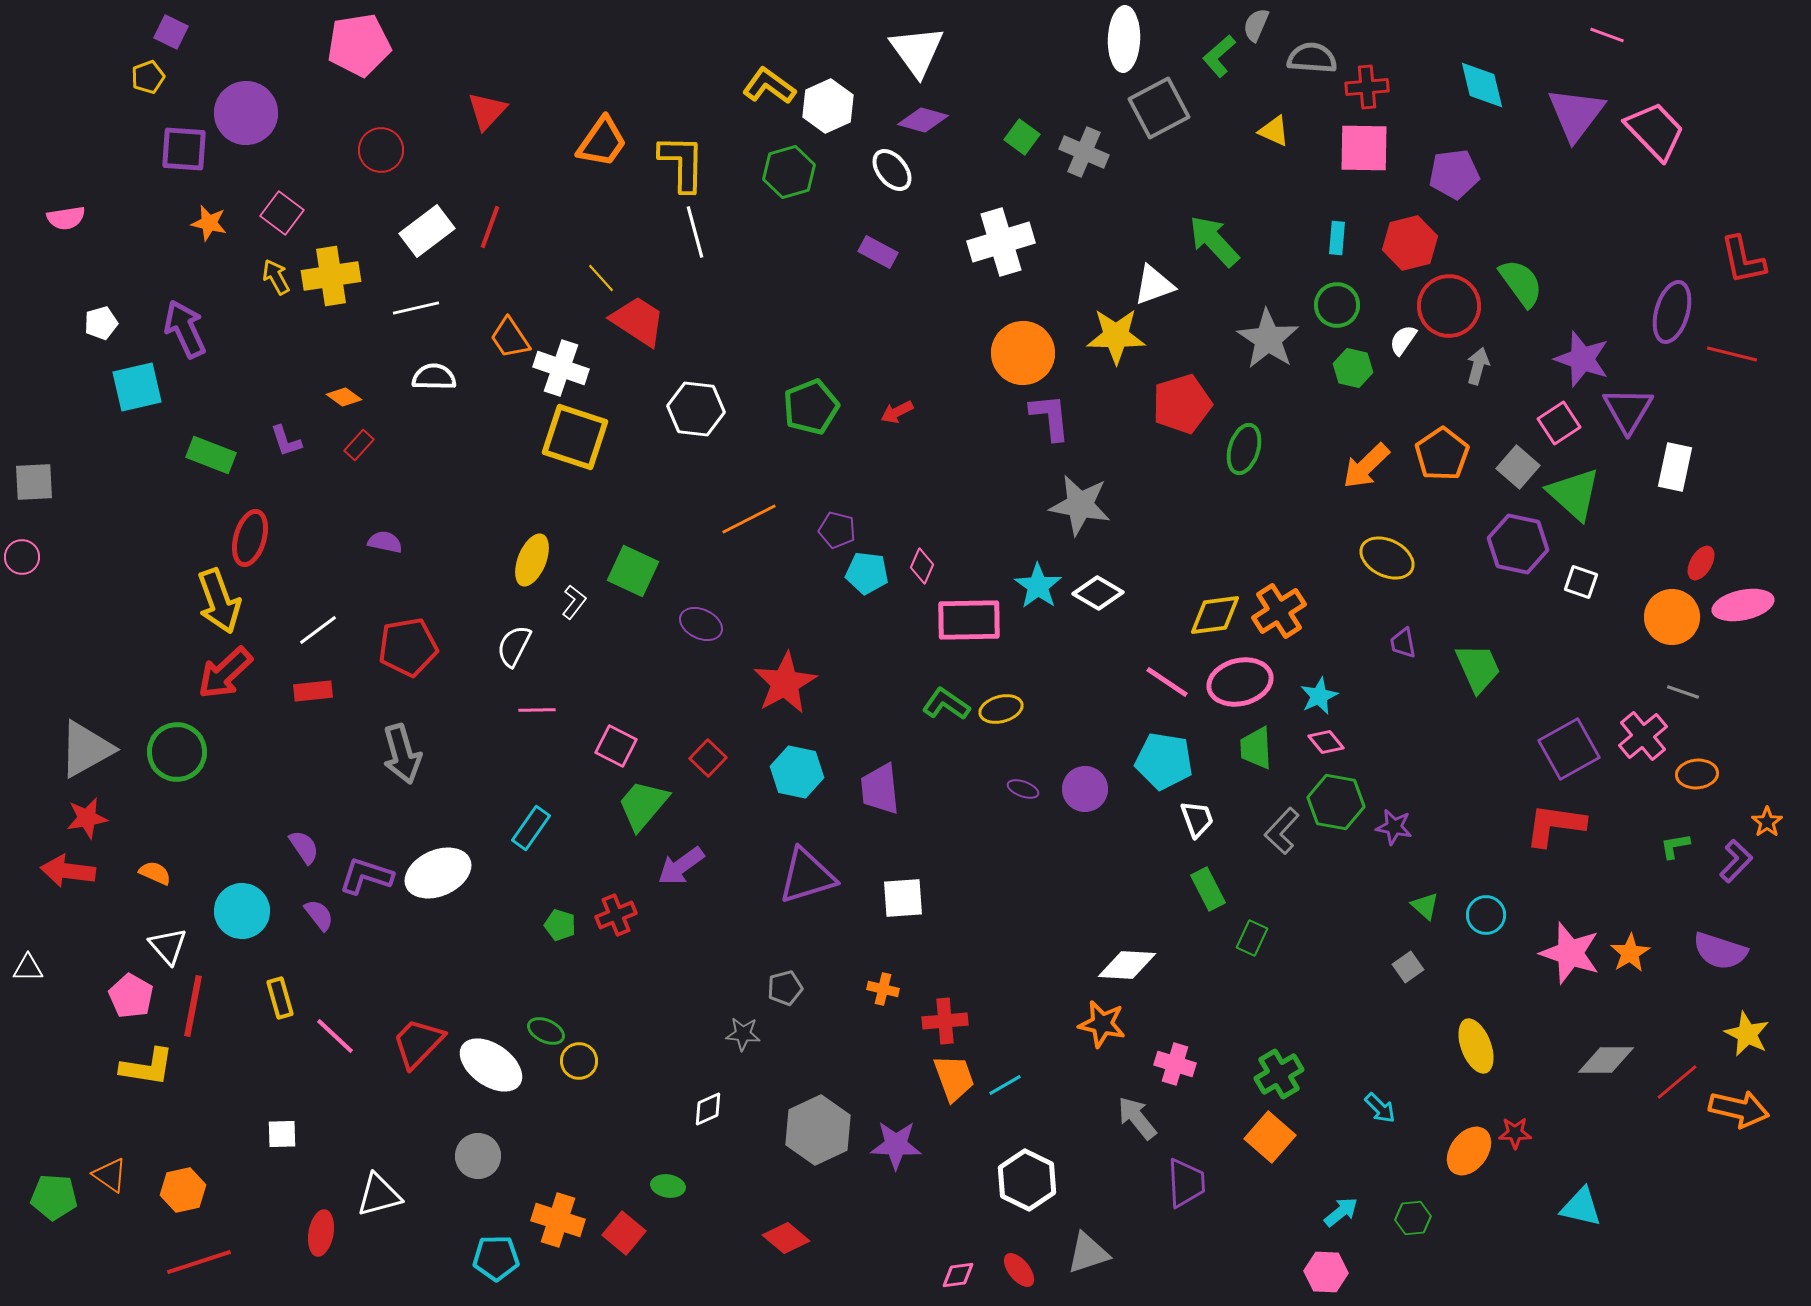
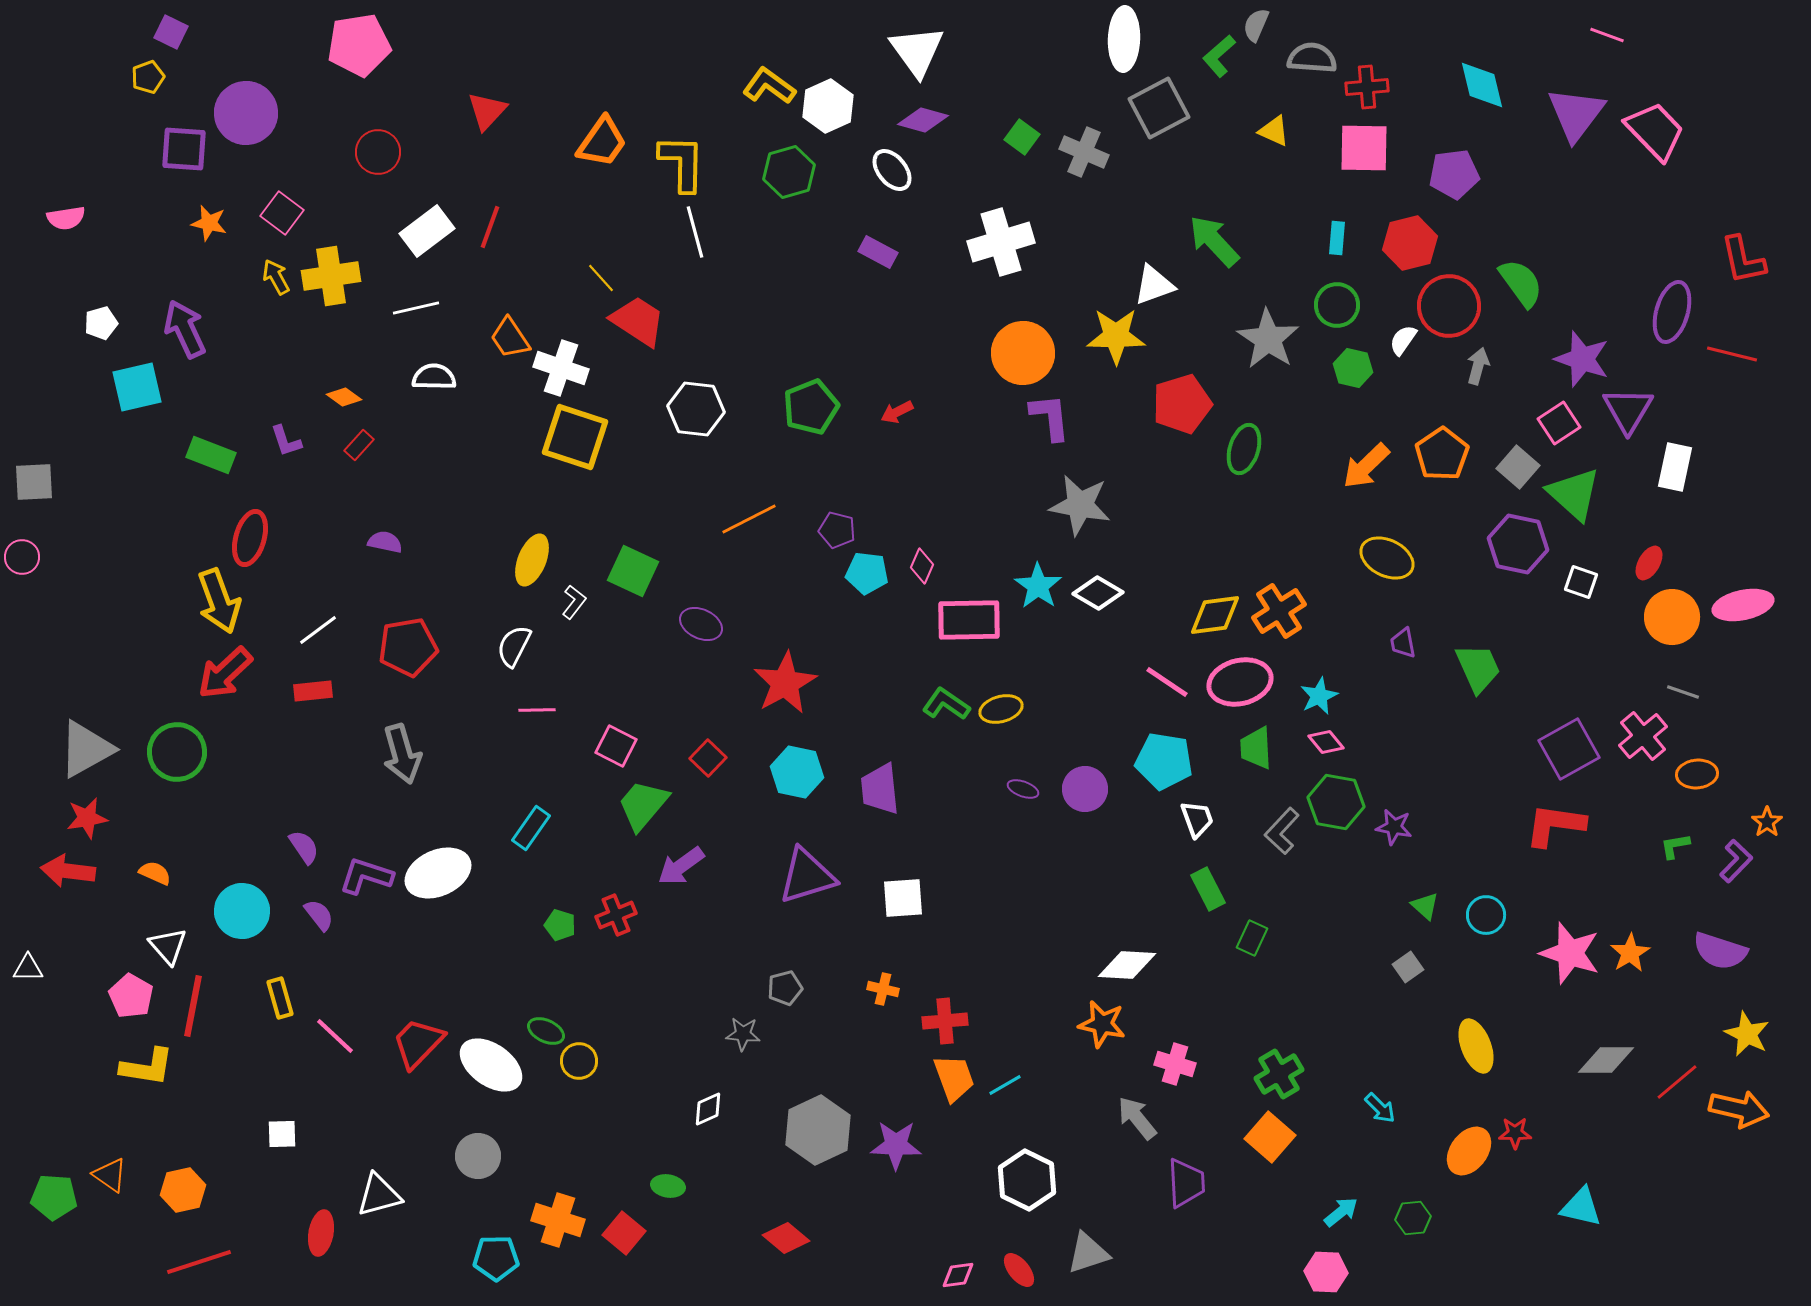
red circle at (381, 150): moved 3 px left, 2 px down
red ellipse at (1701, 563): moved 52 px left
